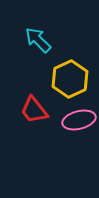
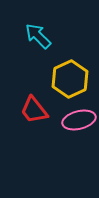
cyan arrow: moved 4 px up
